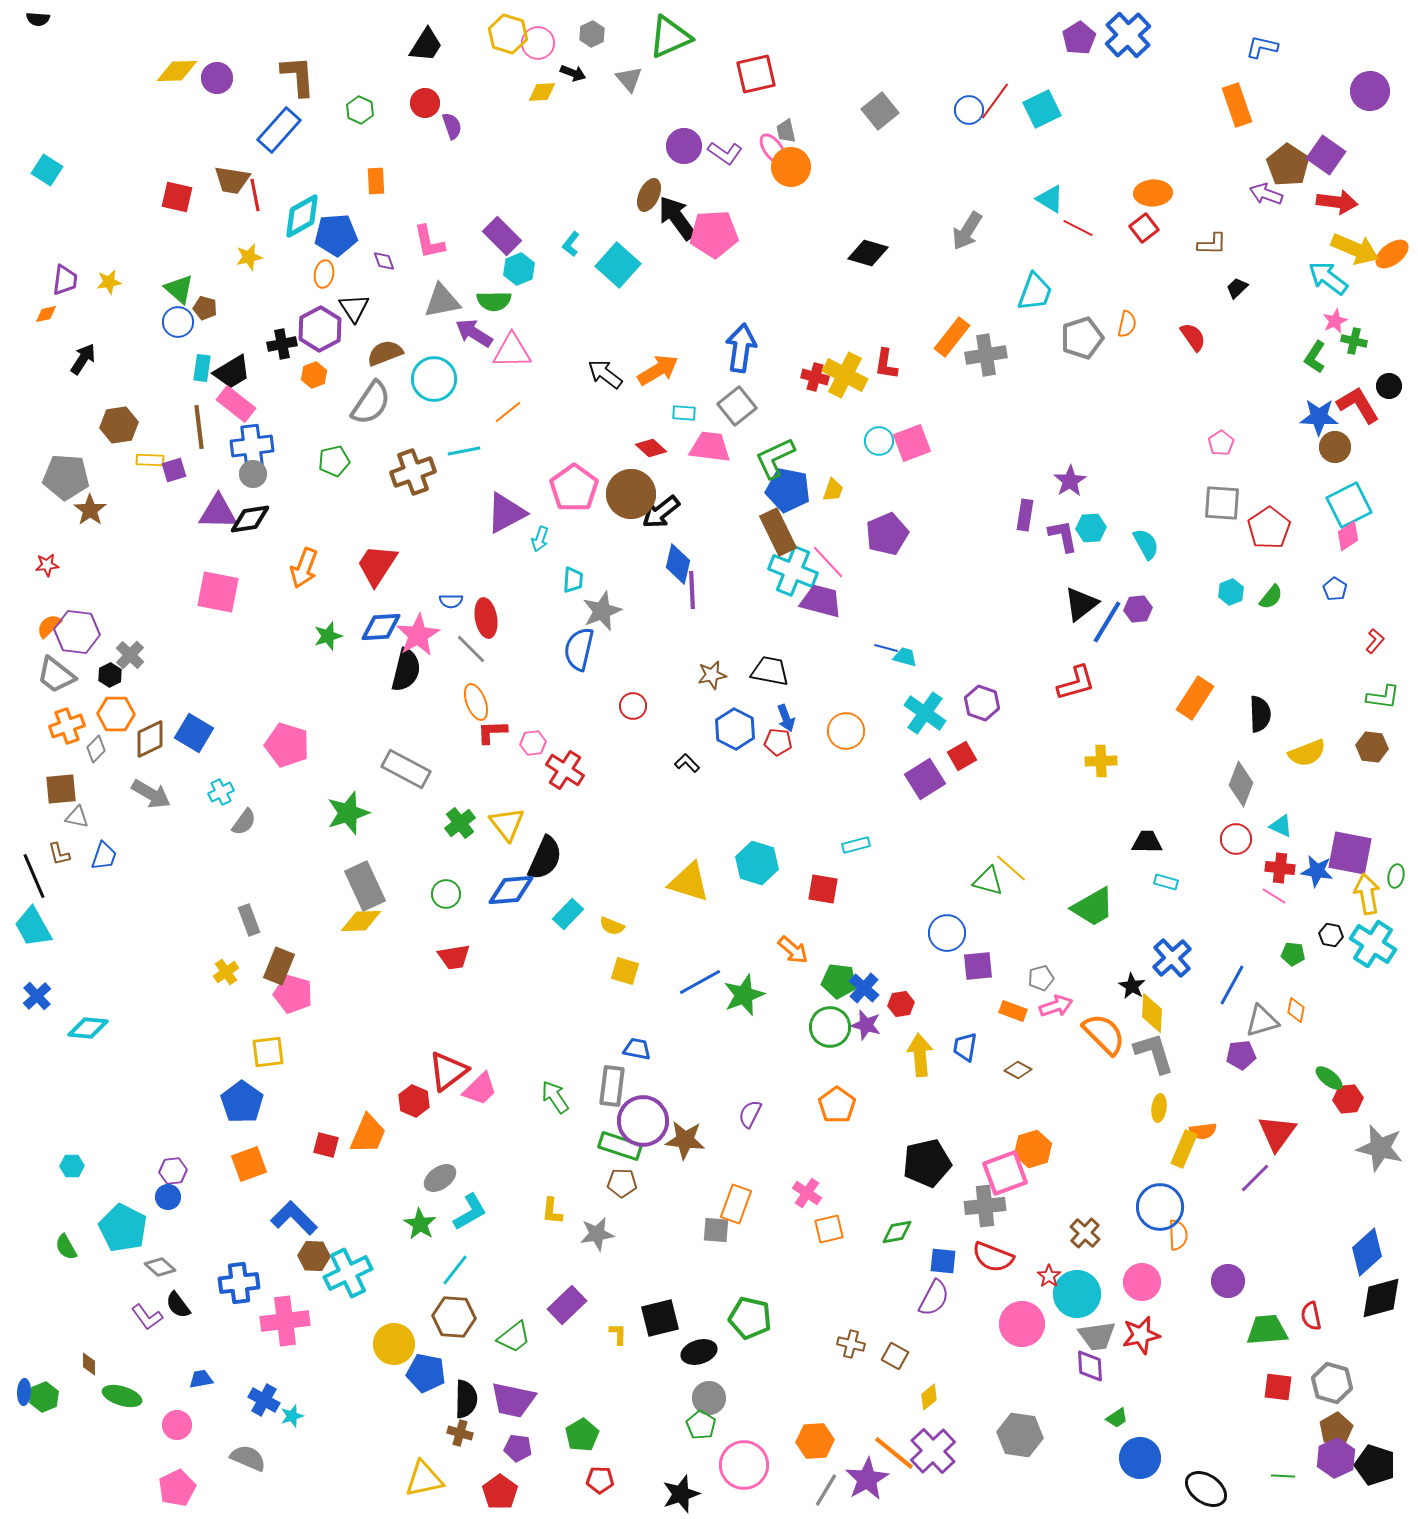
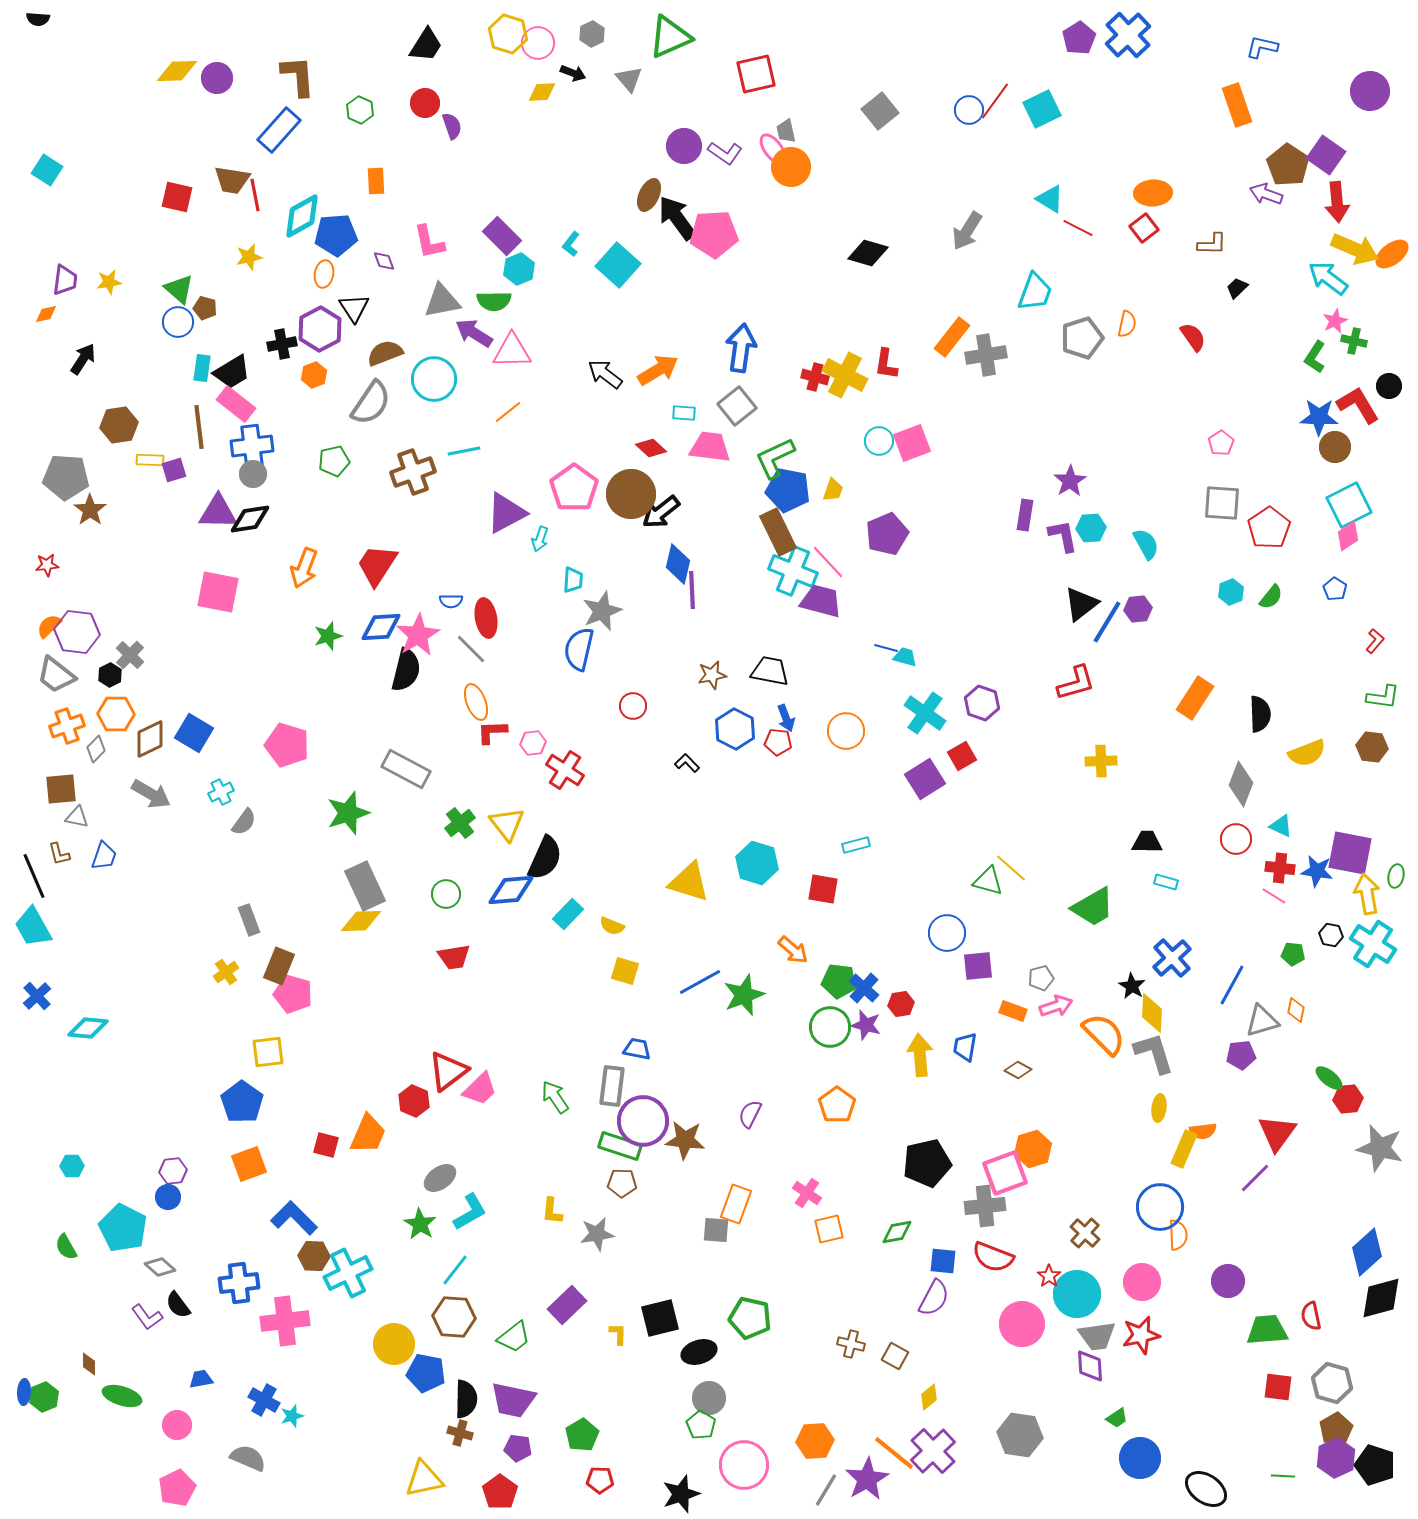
red arrow at (1337, 202): rotated 78 degrees clockwise
